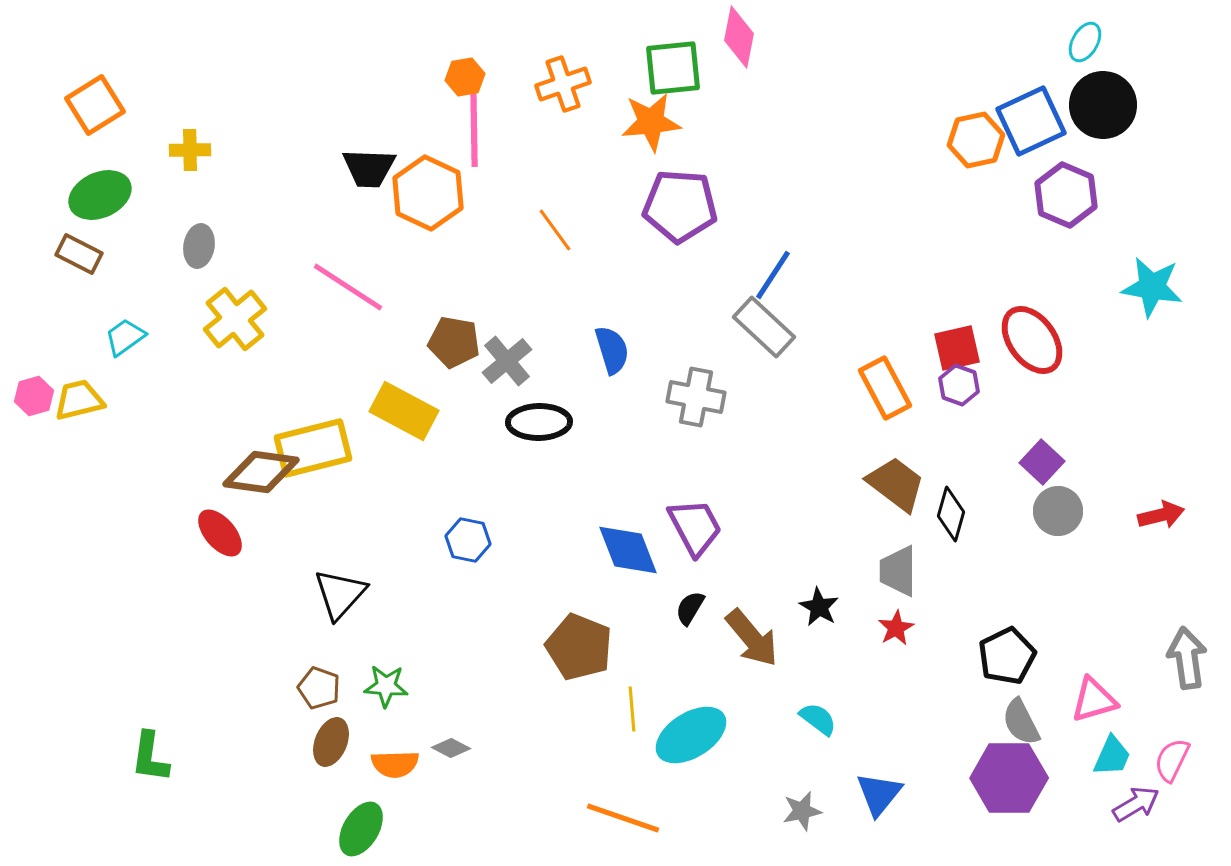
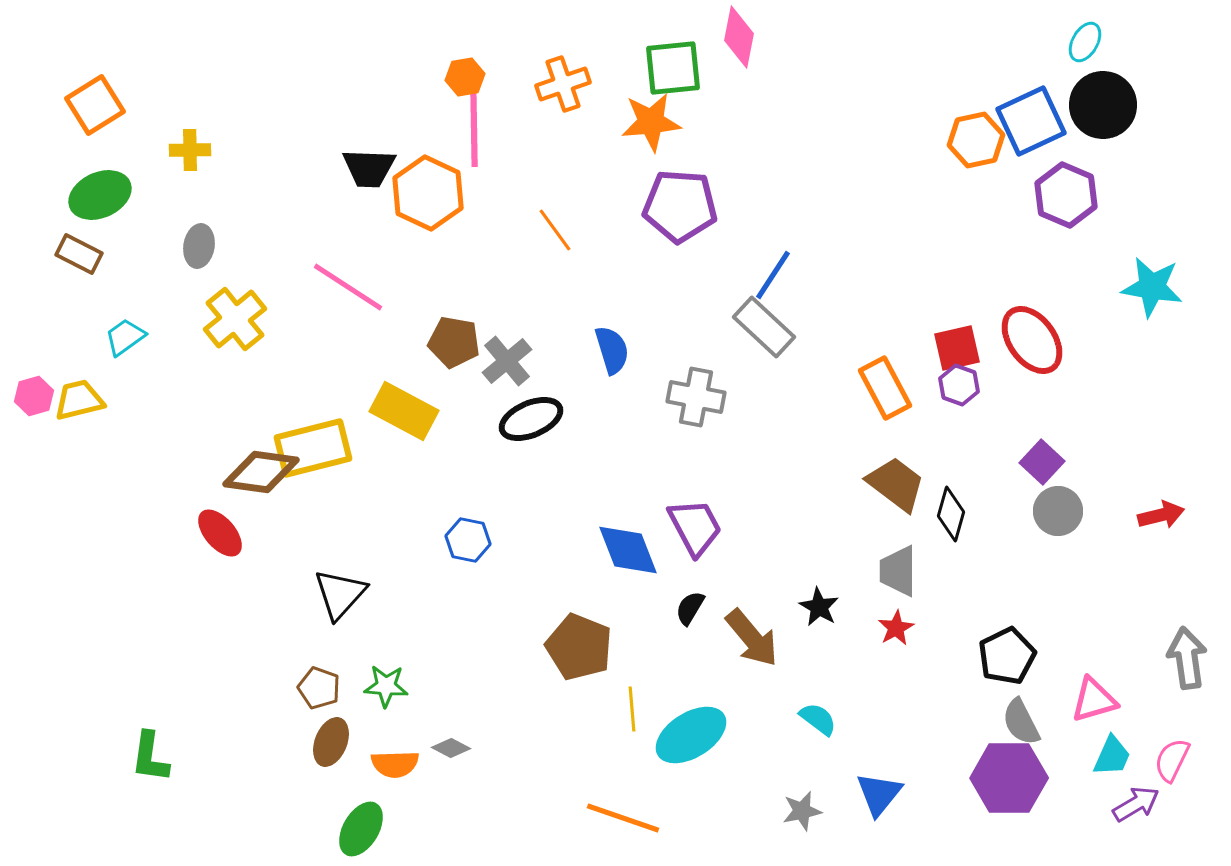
black ellipse at (539, 422): moved 8 px left, 3 px up; rotated 22 degrees counterclockwise
